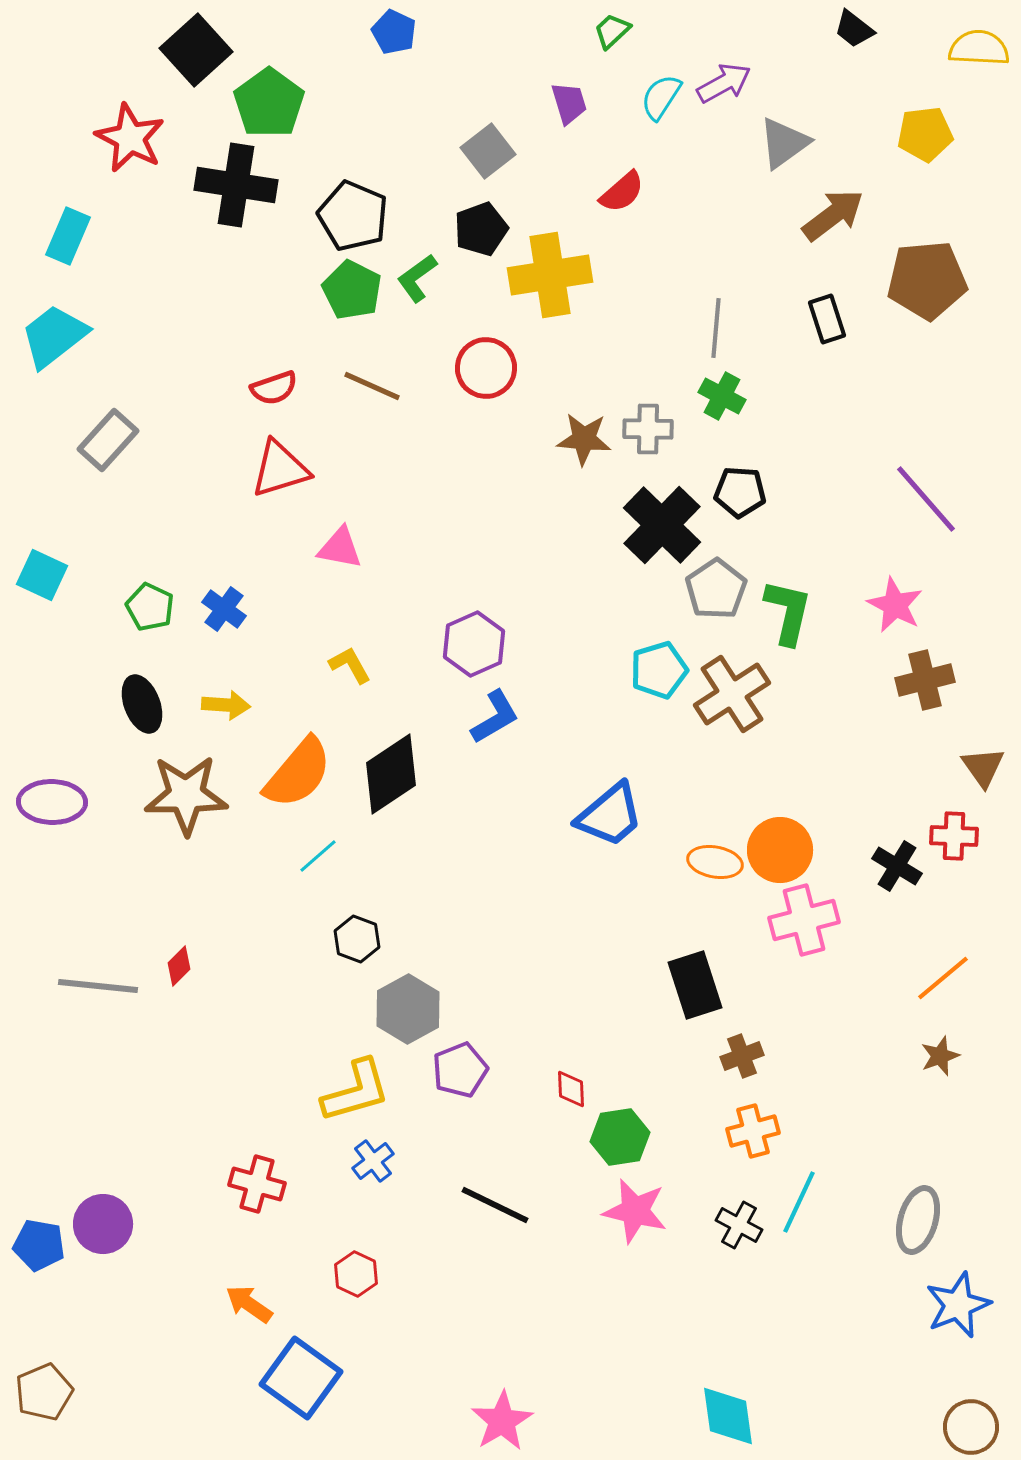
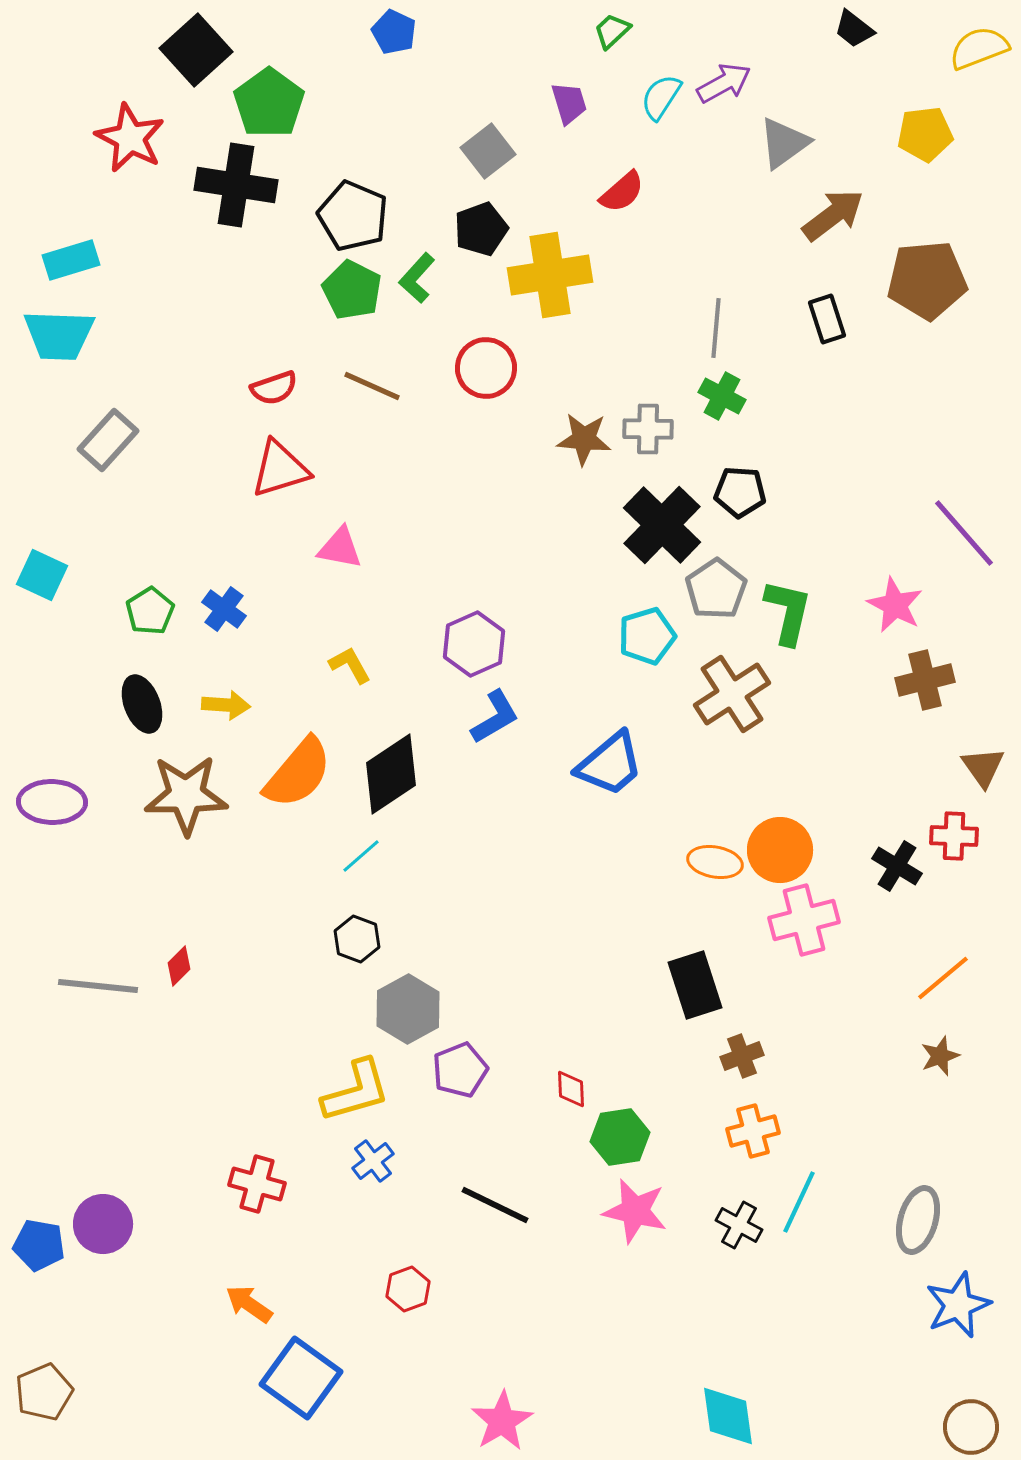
yellow semicircle at (979, 48): rotated 24 degrees counterclockwise
cyan rectangle at (68, 236): moved 3 px right, 24 px down; rotated 50 degrees clockwise
green L-shape at (417, 278): rotated 12 degrees counterclockwise
cyan trapezoid at (54, 336): moved 5 px right, 1 px up; rotated 140 degrees counterclockwise
purple line at (926, 499): moved 38 px right, 34 px down
green pentagon at (150, 607): moved 4 px down; rotated 15 degrees clockwise
cyan pentagon at (659, 670): moved 12 px left, 34 px up
blue trapezoid at (610, 815): moved 51 px up
cyan line at (318, 856): moved 43 px right
red hexagon at (356, 1274): moved 52 px right, 15 px down; rotated 15 degrees clockwise
